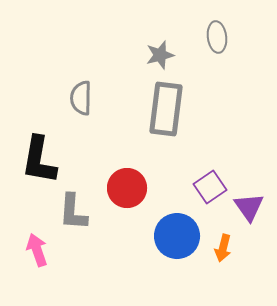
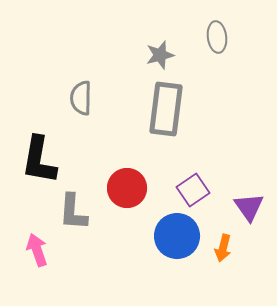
purple square: moved 17 px left, 3 px down
